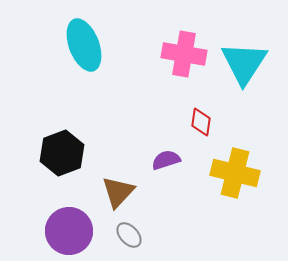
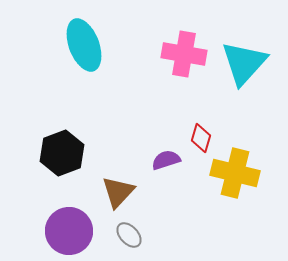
cyan triangle: rotated 9 degrees clockwise
red diamond: moved 16 px down; rotated 8 degrees clockwise
